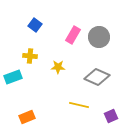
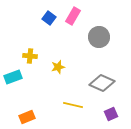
blue square: moved 14 px right, 7 px up
pink rectangle: moved 19 px up
yellow star: rotated 16 degrees counterclockwise
gray diamond: moved 5 px right, 6 px down
yellow line: moved 6 px left
purple square: moved 2 px up
